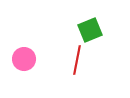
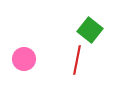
green square: rotated 30 degrees counterclockwise
